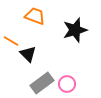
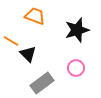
black star: moved 2 px right
pink circle: moved 9 px right, 16 px up
